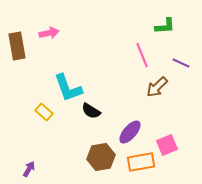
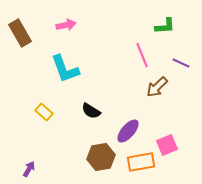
pink arrow: moved 17 px right, 8 px up
brown rectangle: moved 3 px right, 13 px up; rotated 20 degrees counterclockwise
cyan L-shape: moved 3 px left, 19 px up
purple ellipse: moved 2 px left, 1 px up
